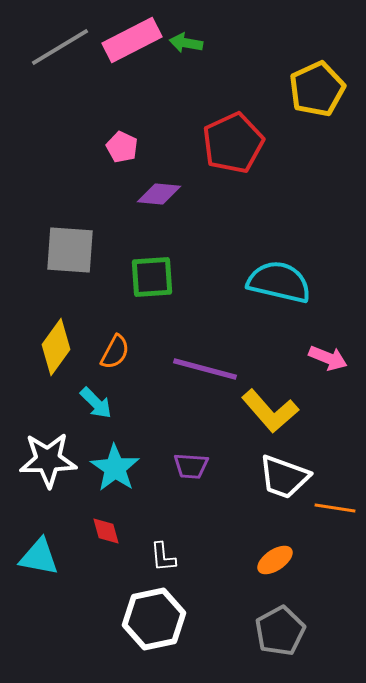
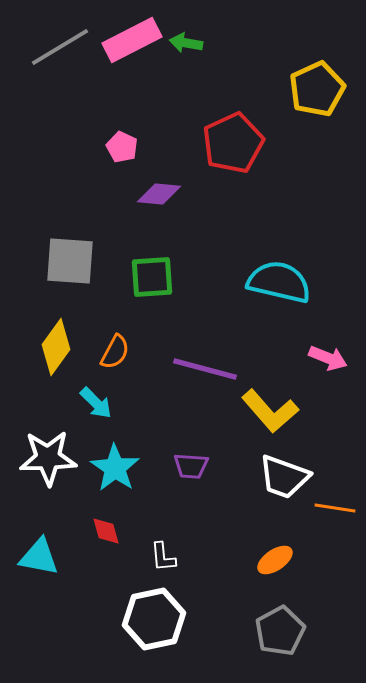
gray square: moved 11 px down
white star: moved 2 px up
